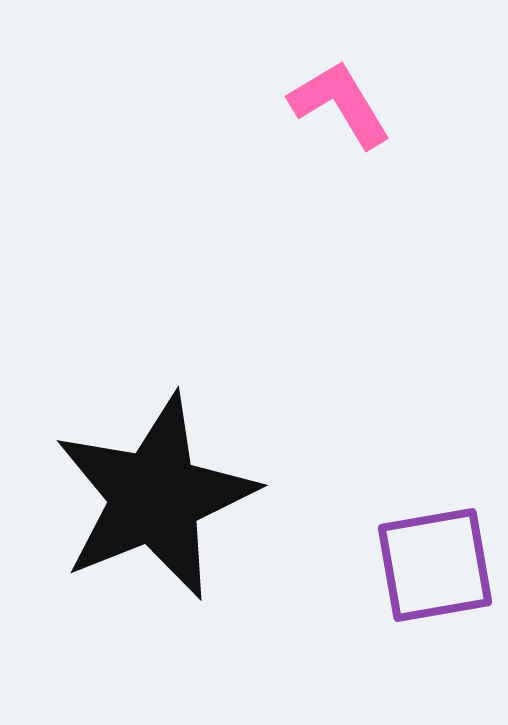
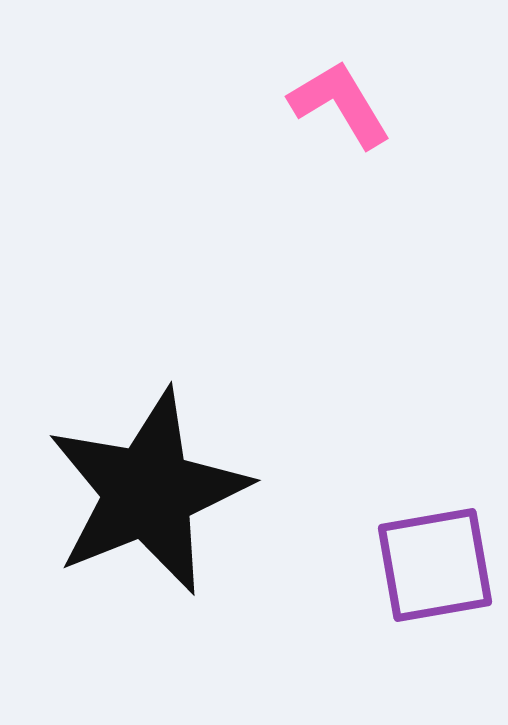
black star: moved 7 px left, 5 px up
